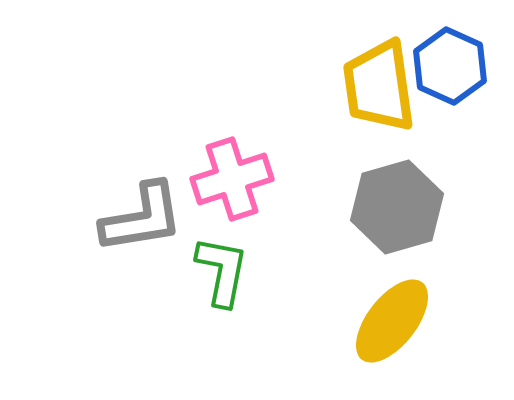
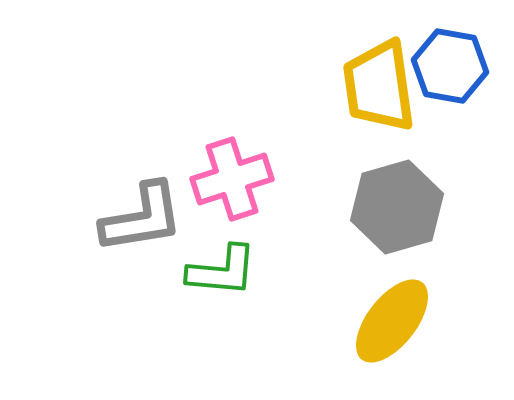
blue hexagon: rotated 14 degrees counterclockwise
green L-shape: rotated 84 degrees clockwise
